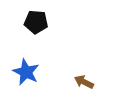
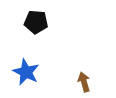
brown arrow: rotated 48 degrees clockwise
